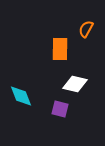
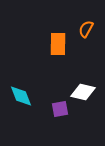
orange rectangle: moved 2 px left, 5 px up
white diamond: moved 8 px right, 8 px down
purple square: rotated 24 degrees counterclockwise
